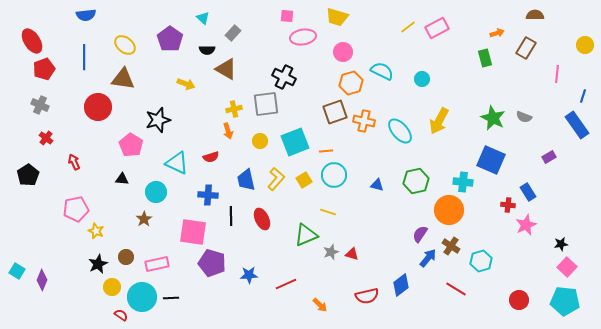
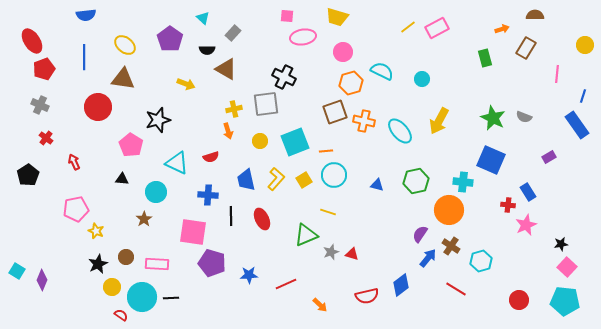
orange arrow at (497, 33): moved 5 px right, 4 px up
pink rectangle at (157, 264): rotated 15 degrees clockwise
